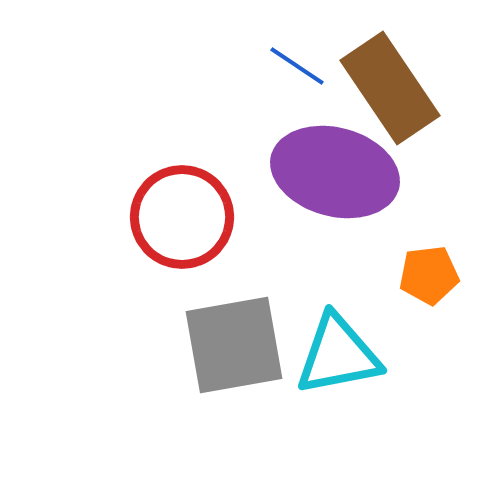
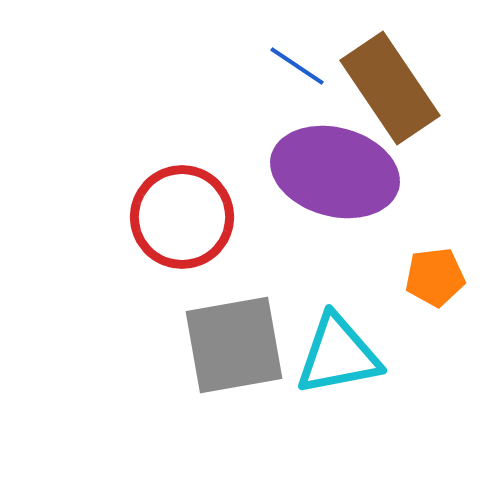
orange pentagon: moved 6 px right, 2 px down
